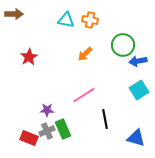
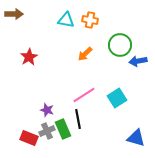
green circle: moved 3 px left
cyan square: moved 22 px left, 8 px down
purple star: rotated 16 degrees clockwise
black line: moved 27 px left
